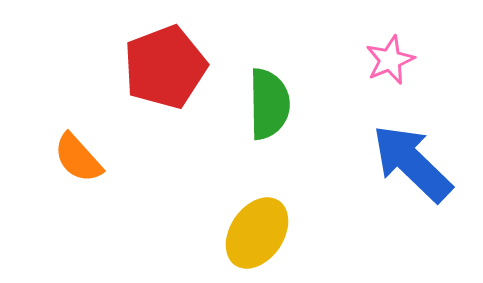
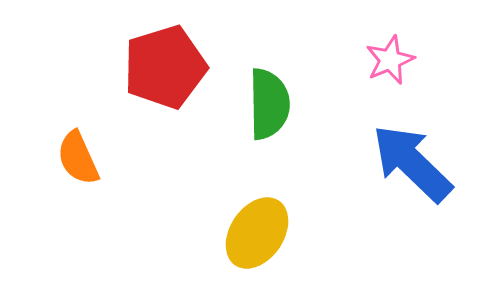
red pentagon: rotated 4 degrees clockwise
orange semicircle: rotated 18 degrees clockwise
